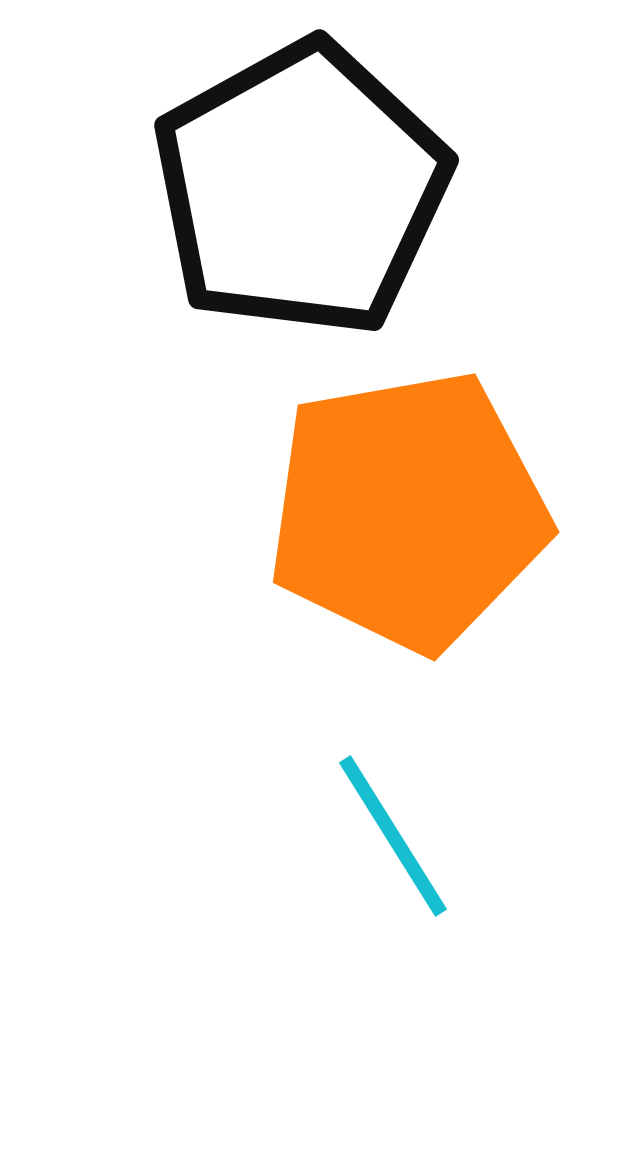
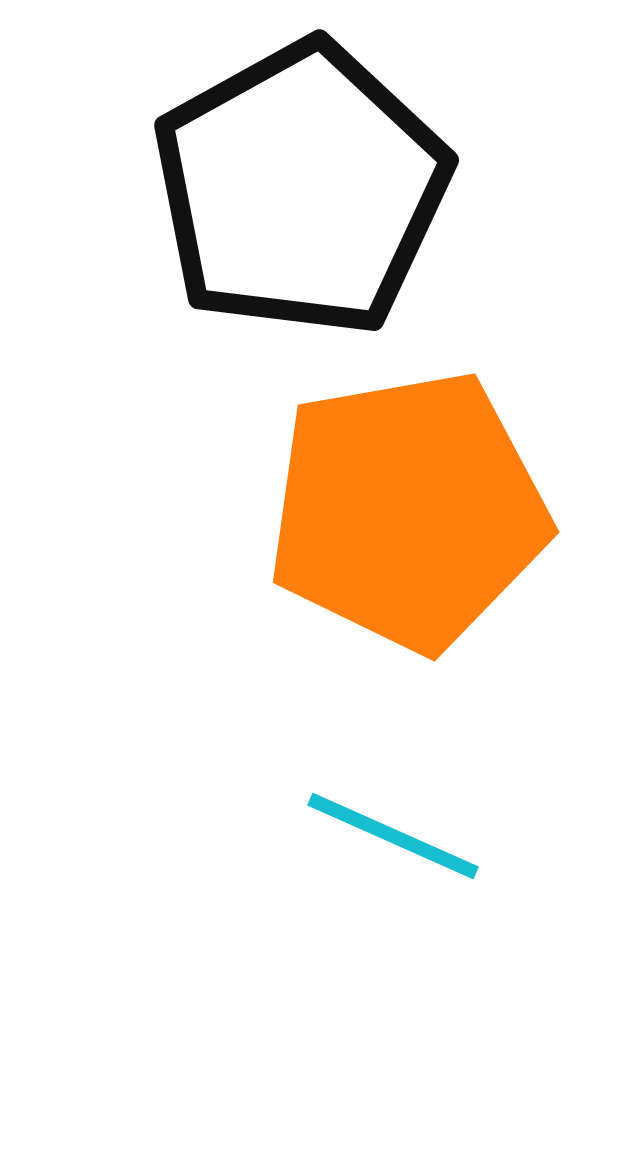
cyan line: rotated 34 degrees counterclockwise
